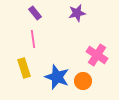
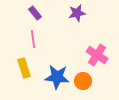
blue star: rotated 15 degrees counterclockwise
